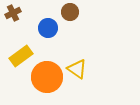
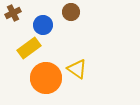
brown circle: moved 1 px right
blue circle: moved 5 px left, 3 px up
yellow rectangle: moved 8 px right, 8 px up
orange circle: moved 1 px left, 1 px down
